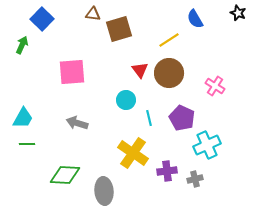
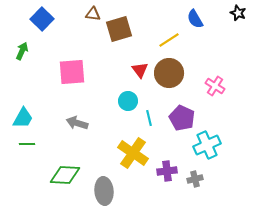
green arrow: moved 6 px down
cyan circle: moved 2 px right, 1 px down
